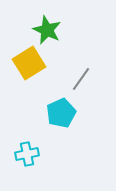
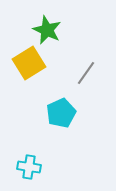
gray line: moved 5 px right, 6 px up
cyan cross: moved 2 px right, 13 px down; rotated 20 degrees clockwise
